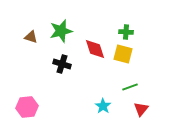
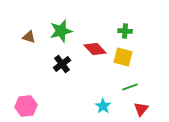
green cross: moved 1 px left, 1 px up
brown triangle: moved 2 px left
red diamond: rotated 25 degrees counterclockwise
yellow square: moved 3 px down
black cross: rotated 36 degrees clockwise
pink hexagon: moved 1 px left, 1 px up
